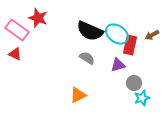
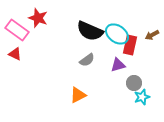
gray semicircle: moved 2 px down; rotated 112 degrees clockwise
cyan star: moved 1 px up
